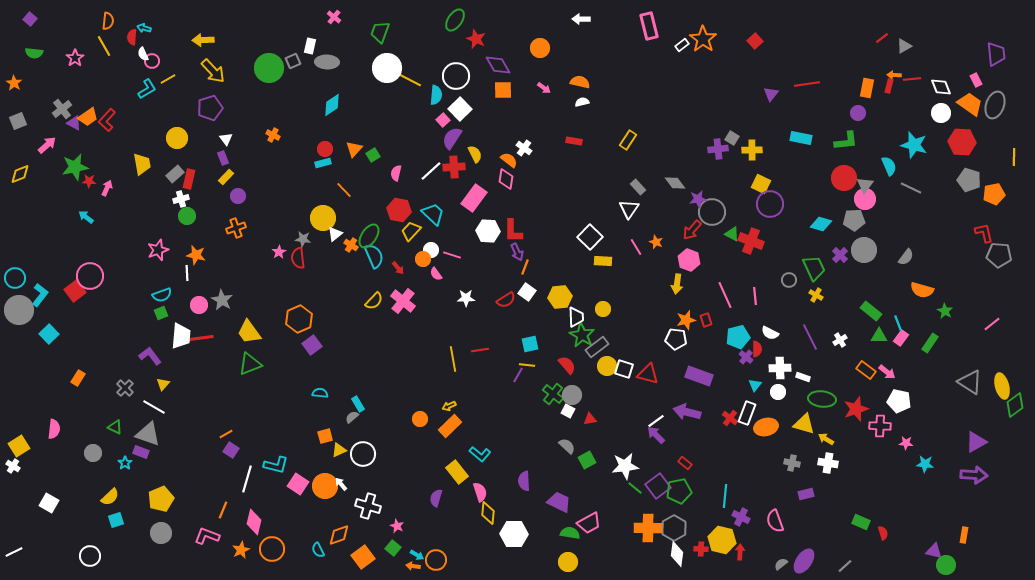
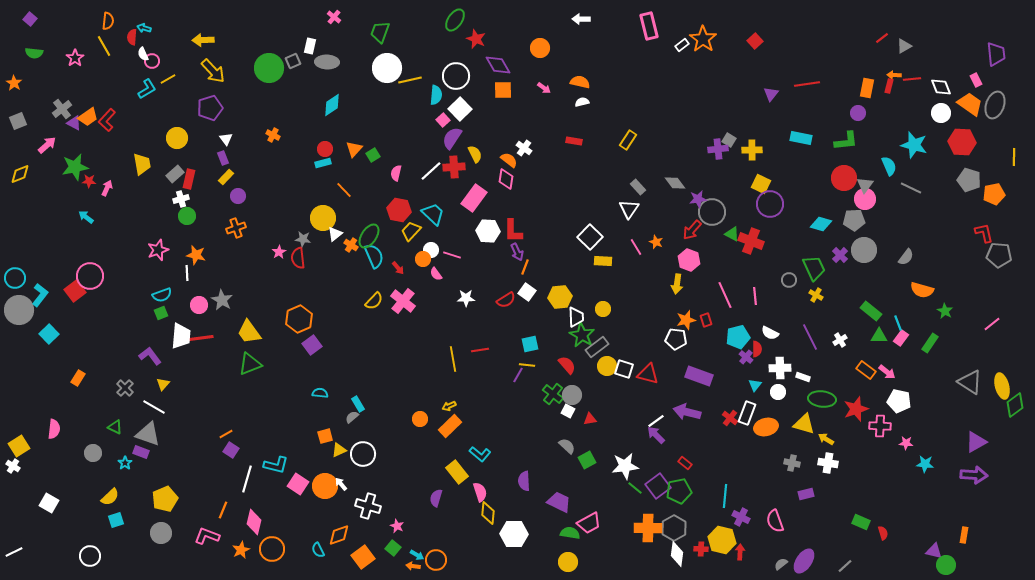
yellow line at (410, 80): rotated 40 degrees counterclockwise
gray square at (732, 138): moved 3 px left, 2 px down
yellow pentagon at (161, 499): moved 4 px right
